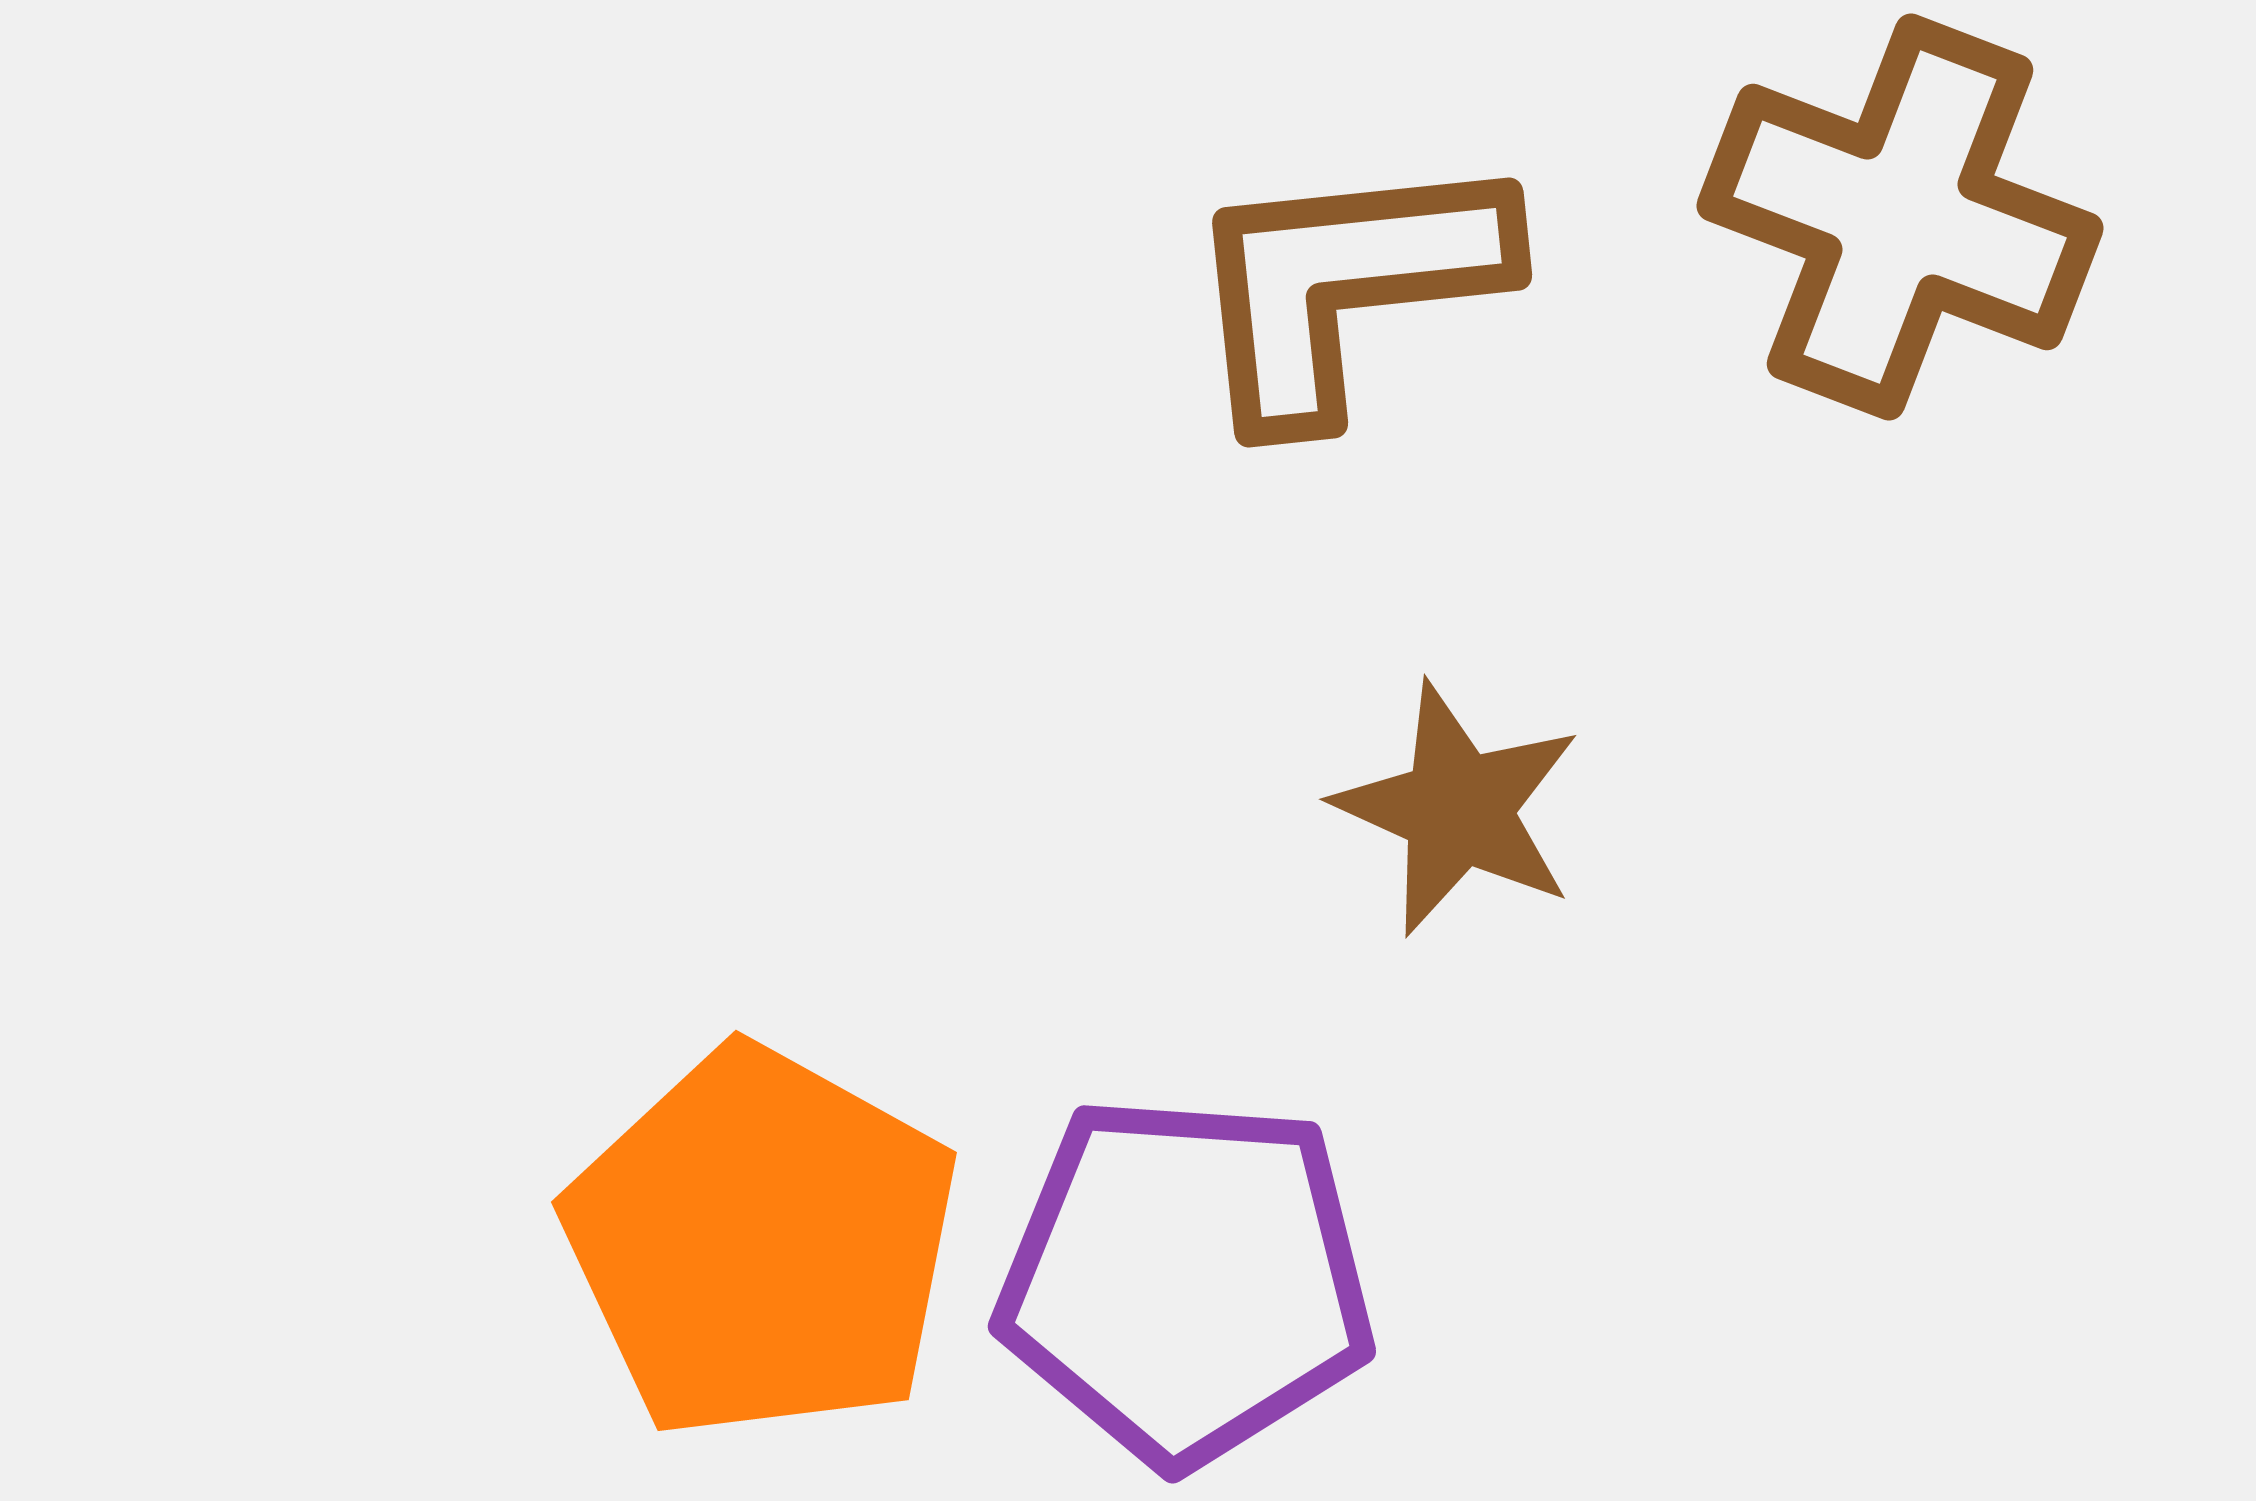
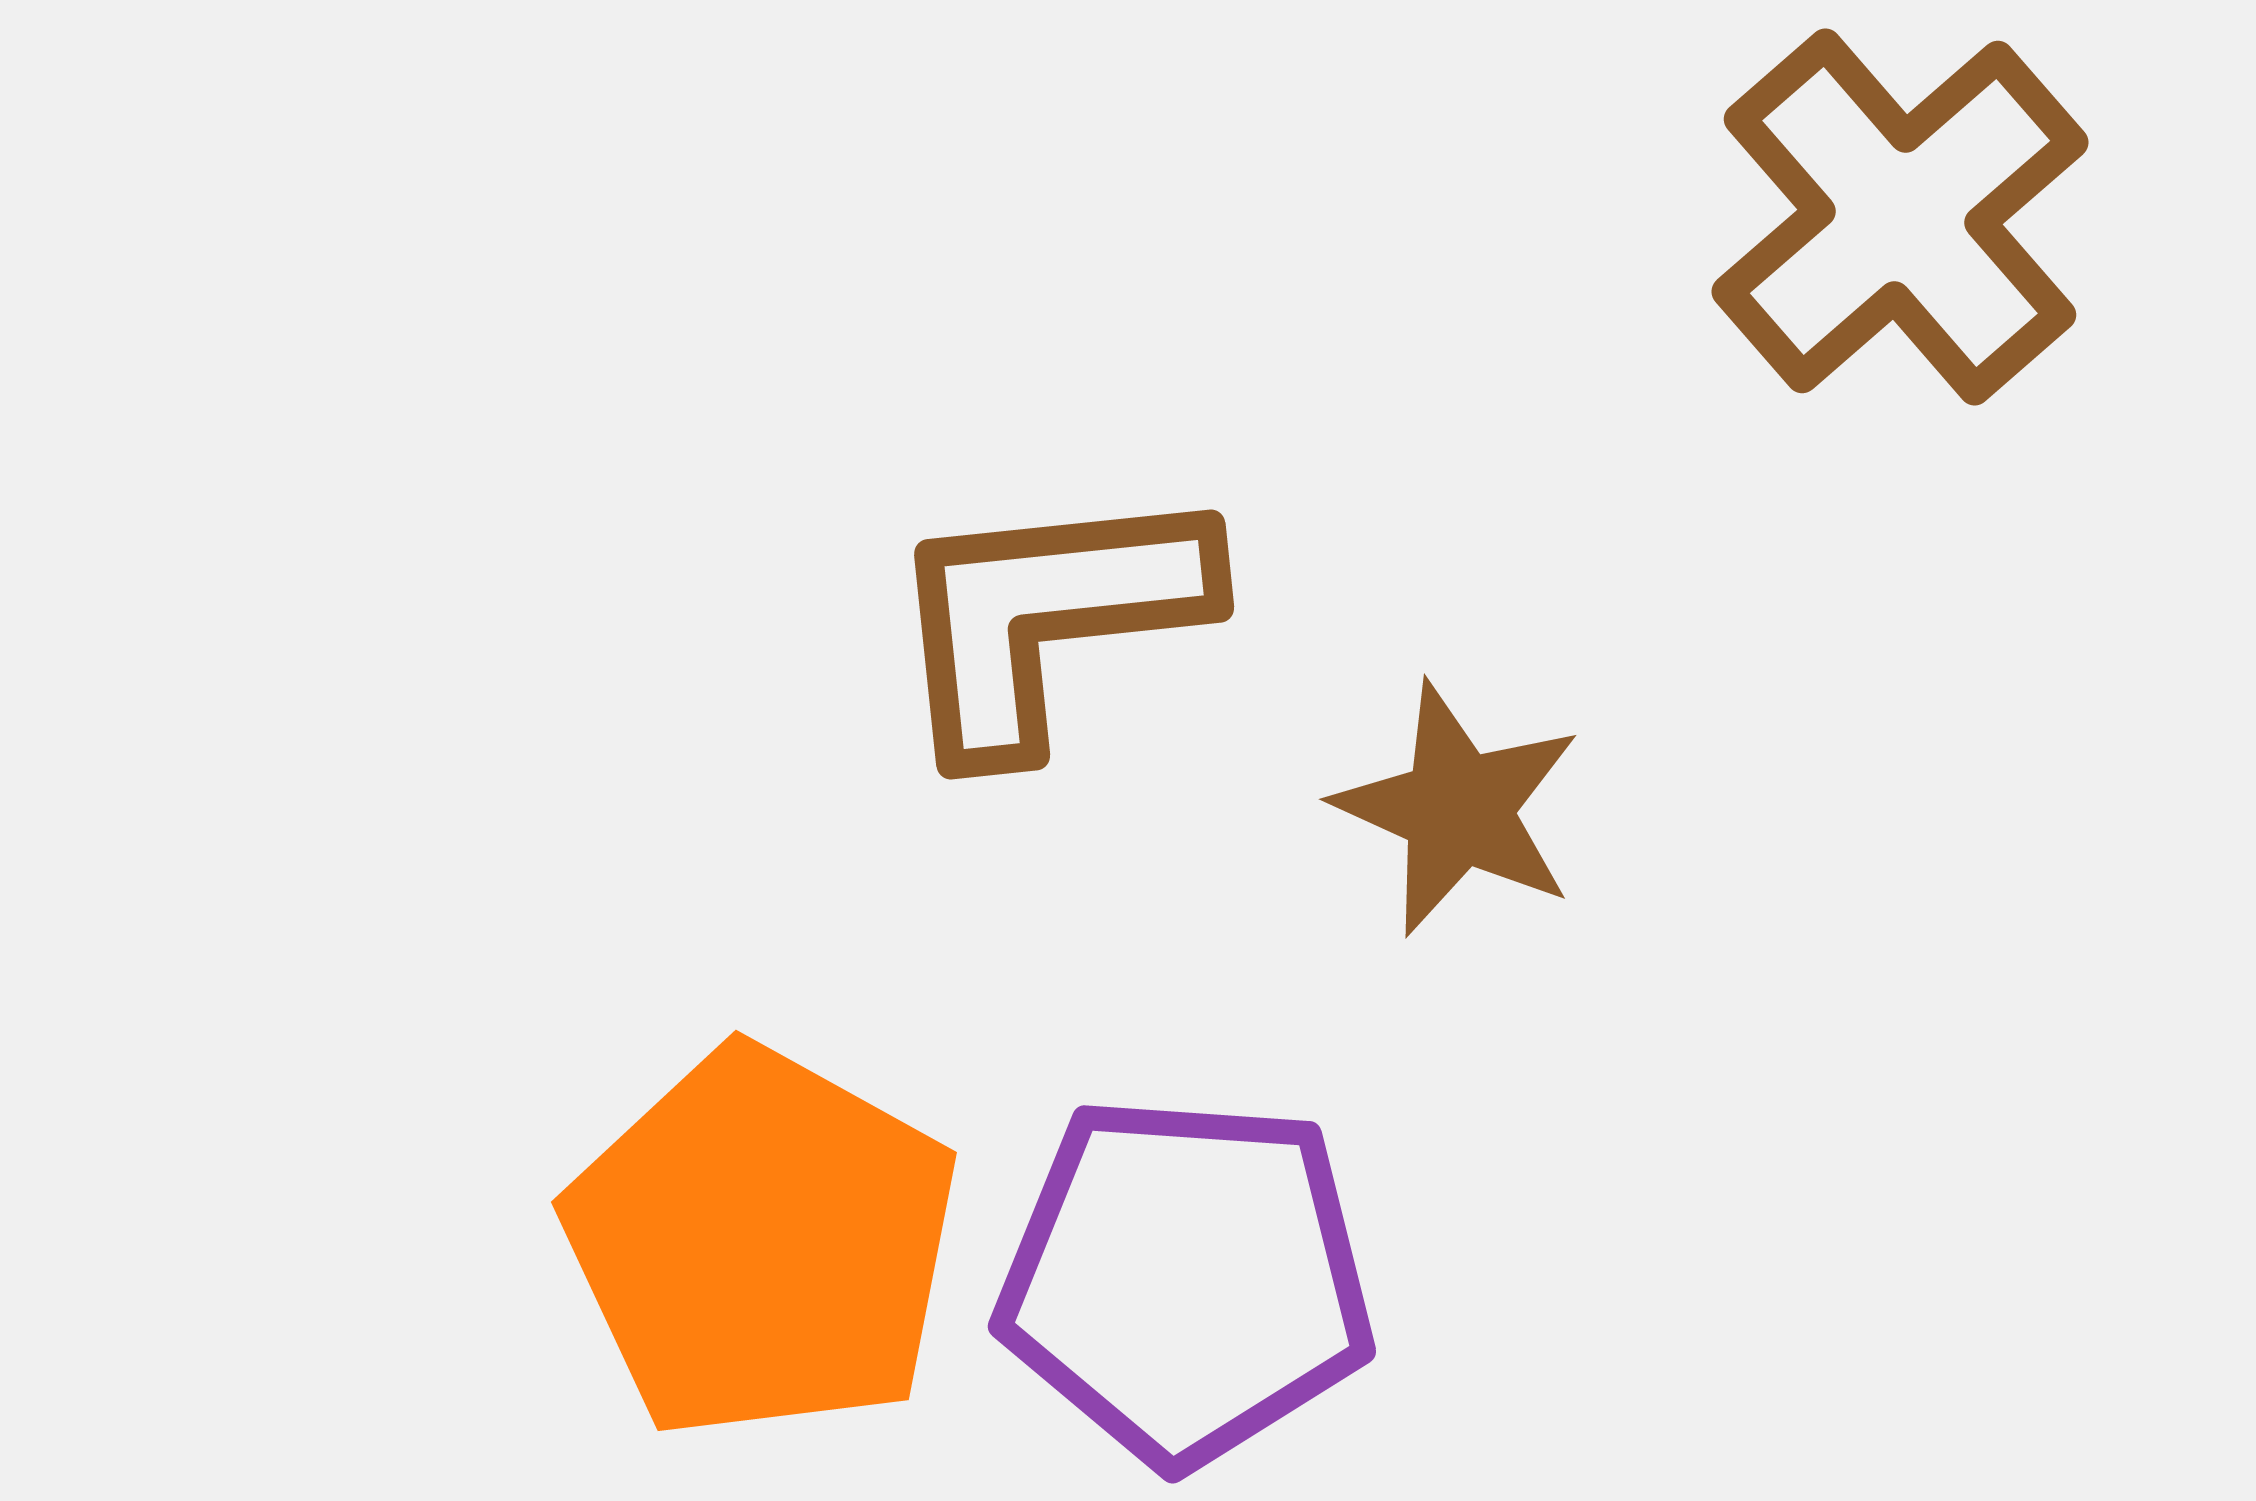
brown cross: rotated 28 degrees clockwise
brown L-shape: moved 298 px left, 332 px down
